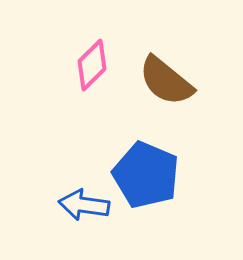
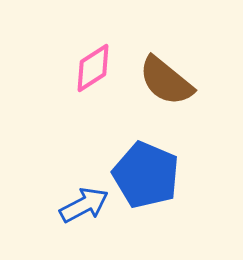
pink diamond: moved 1 px right, 3 px down; rotated 12 degrees clockwise
blue arrow: rotated 144 degrees clockwise
